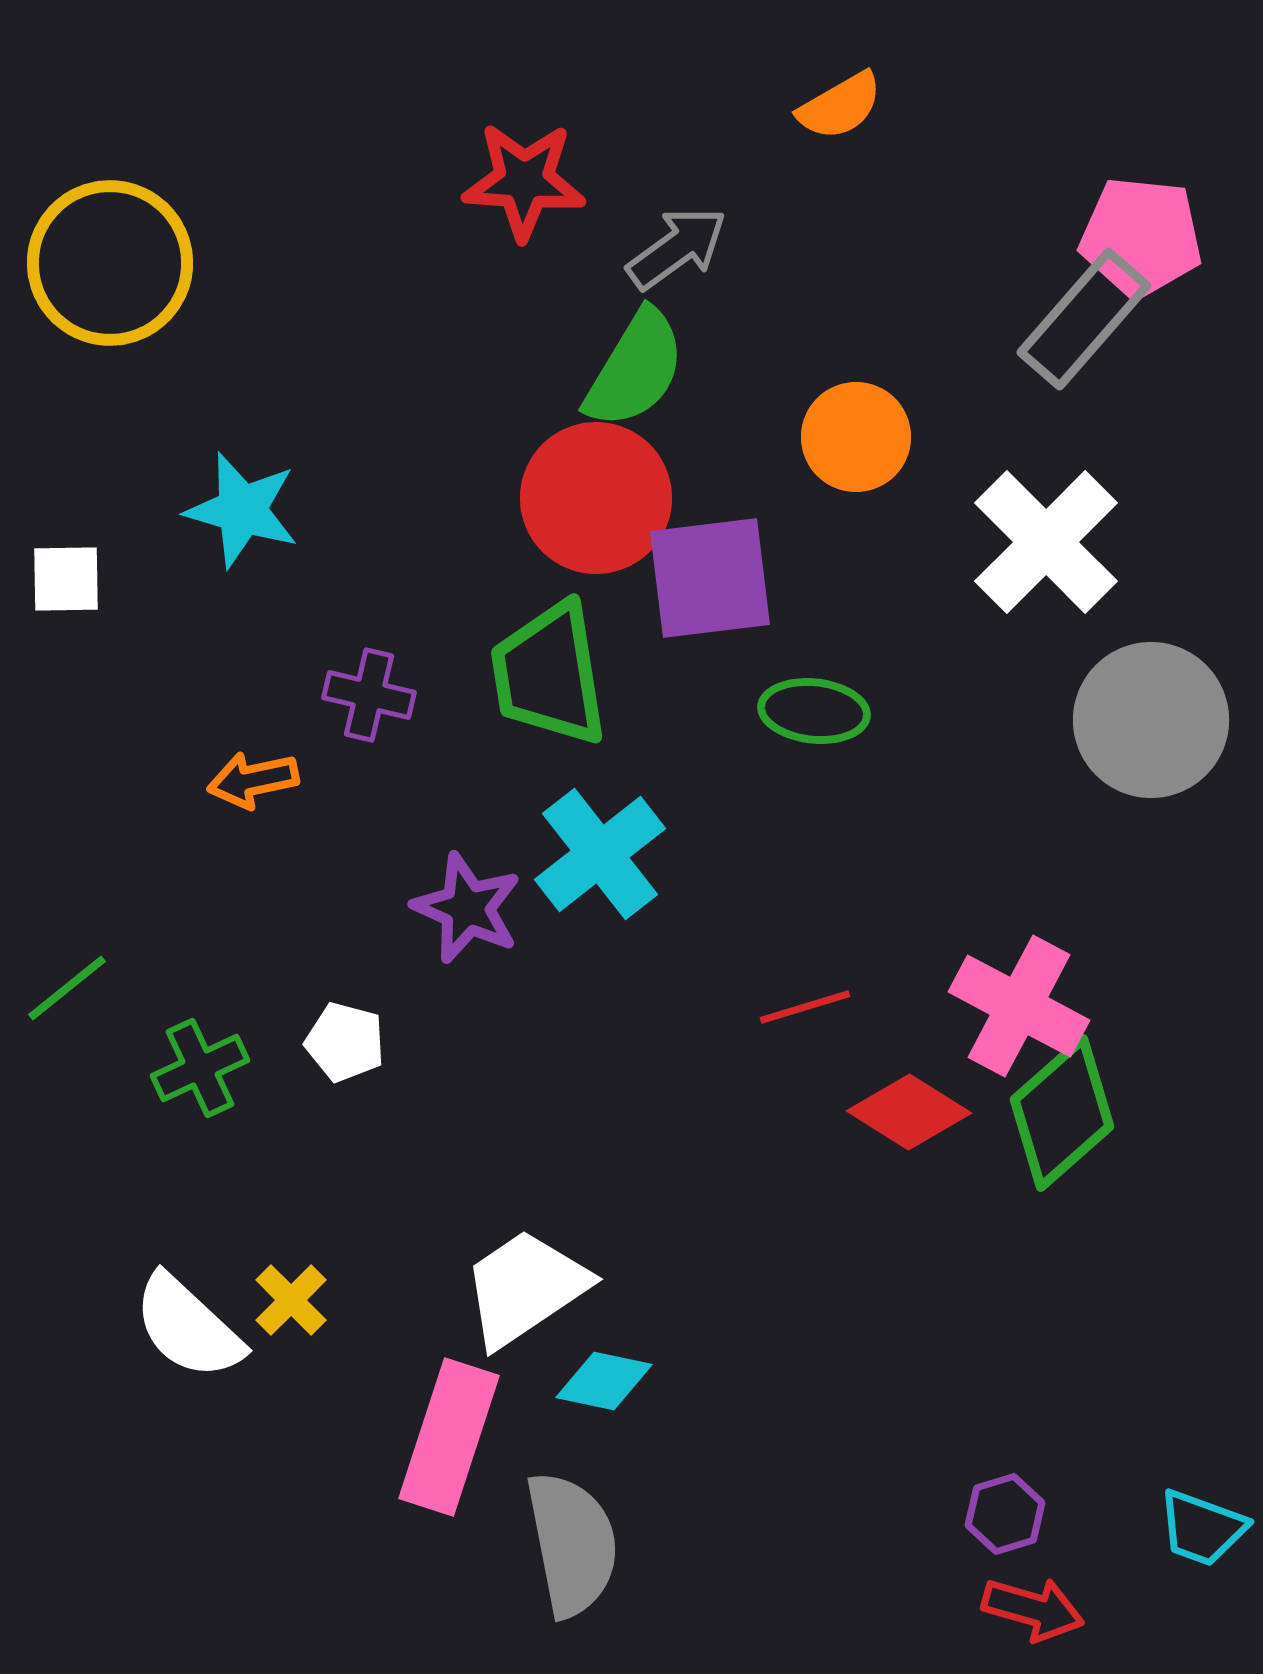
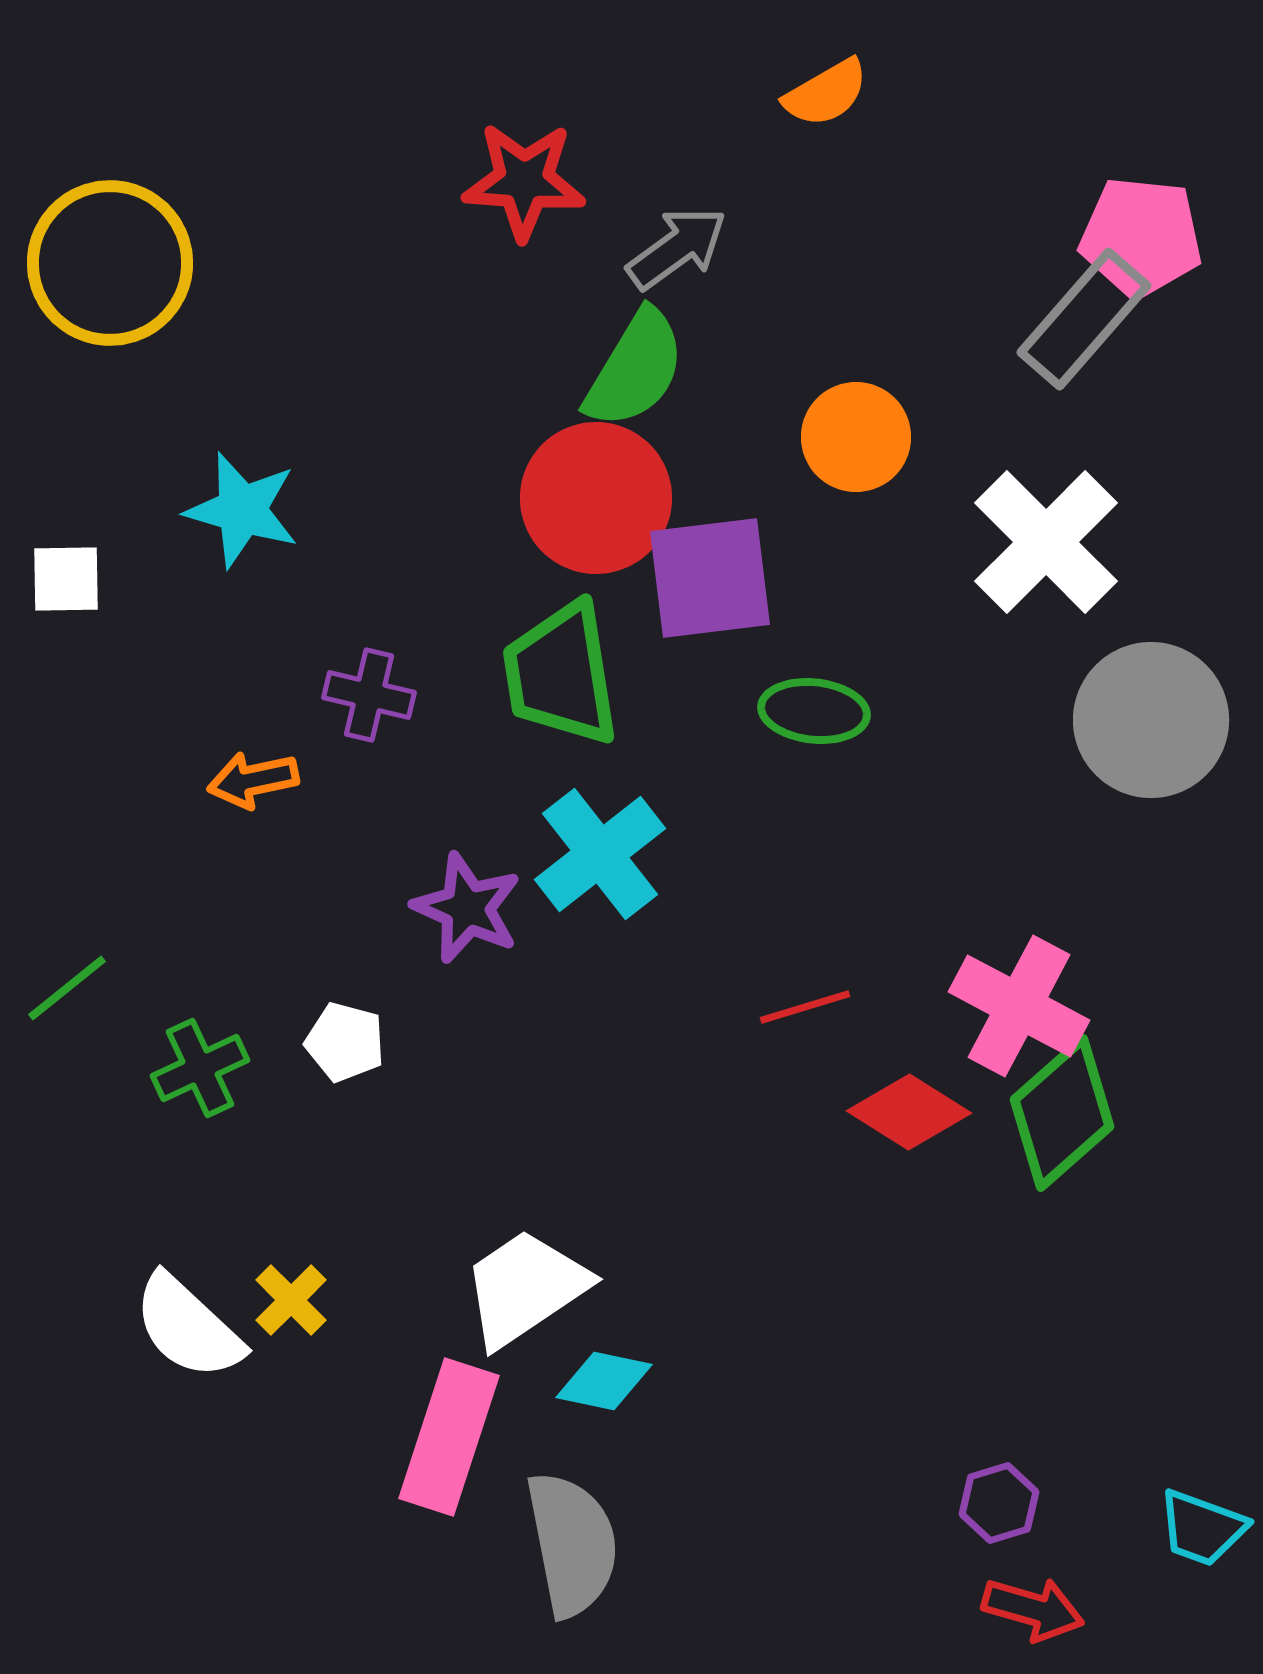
orange semicircle: moved 14 px left, 13 px up
green trapezoid: moved 12 px right
purple hexagon: moved 6 px left, 11 px up
